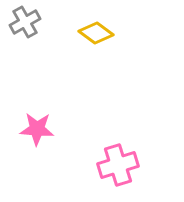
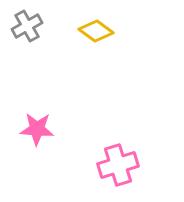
gray cross: moved 2 px right, 4 px down
yellow diamond: moved 2 px up
